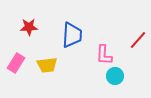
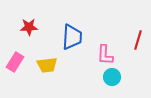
blue trapezoid: moved 2 px down
red line: rotated 24 degrees counterclockwise
pink L-shape: moved 1 px right
pink rectangle: moved 1 px left, 1 px up
cyan circle: moved 3 px left, 1 px down
